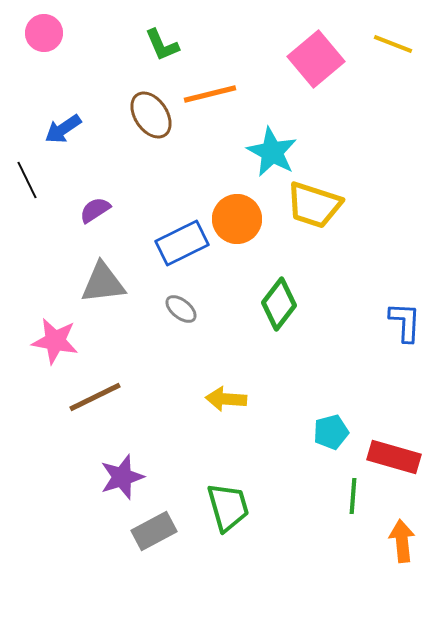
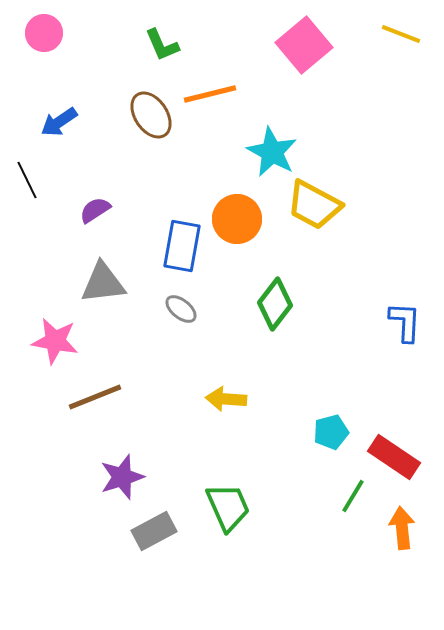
yellow line: moved 8 px right, 10 px up
pink square: moved 12 px left, 14 px up
blue arrow: moved 4 px left, 7 px up
yellow trapezoid: rotated 10 degrees clockwise
blue rectangle: moved 3 px down; rotated 54 degrees counterclockwise
green diamond: moved 4 px left
brown line: rotated 4 degrees clockwise
red rectangle: rotated 18 degrees clockwise
green line: rotated 27 degrees clockwise
green trapezoid: rotated 8 degrees counterclockwise
orange arrow: moved 13 px up
